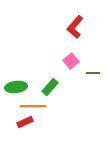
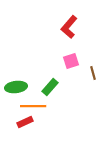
red L-shape: moved 6 px left
pink square: rotated 21 degrees clockwise
brown line: rotated 72 degrees clockwise
